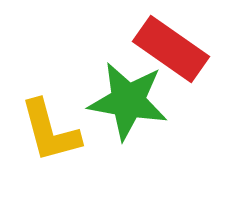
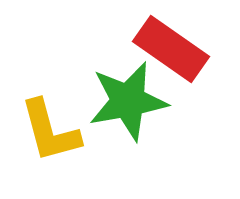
green star: rotated 20 degrees counterclockwise
